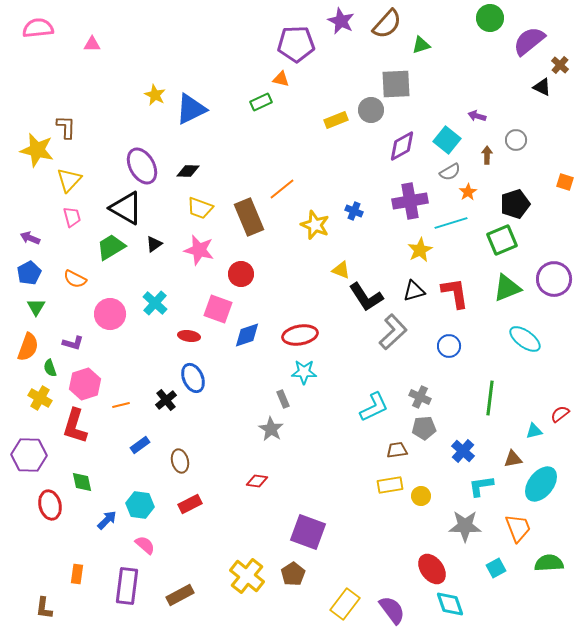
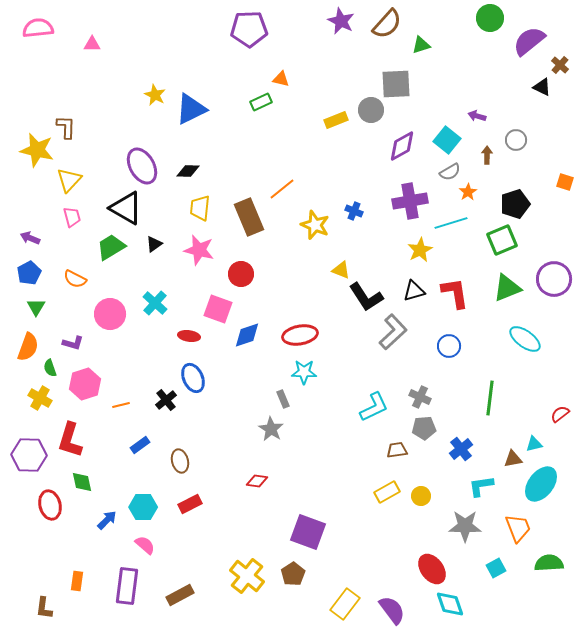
purple pentagon at (296, 44): moved 47 px left, 15 px up
yellow trapezoid at (200, 208): rotated 76 degrees clockwise
red L-shape at (75, 426): moved 5 px left, 14 px down
cyan triangle at (534, 431): moved 13 px down
blue cross at (463, 451): moved 2 px left, 2 px up; rotated 10 degrees clockwise
yellow rectangle at (390, 485): moved 3 px left, 7 px down; rotated 20 degrees counterclockwise
cyan hexagon at (140, 505): moved 3 px right, 2 px down; rotated 8 degrees counterclockwise
orange rectangle at (77, 574): moved 7 px down
